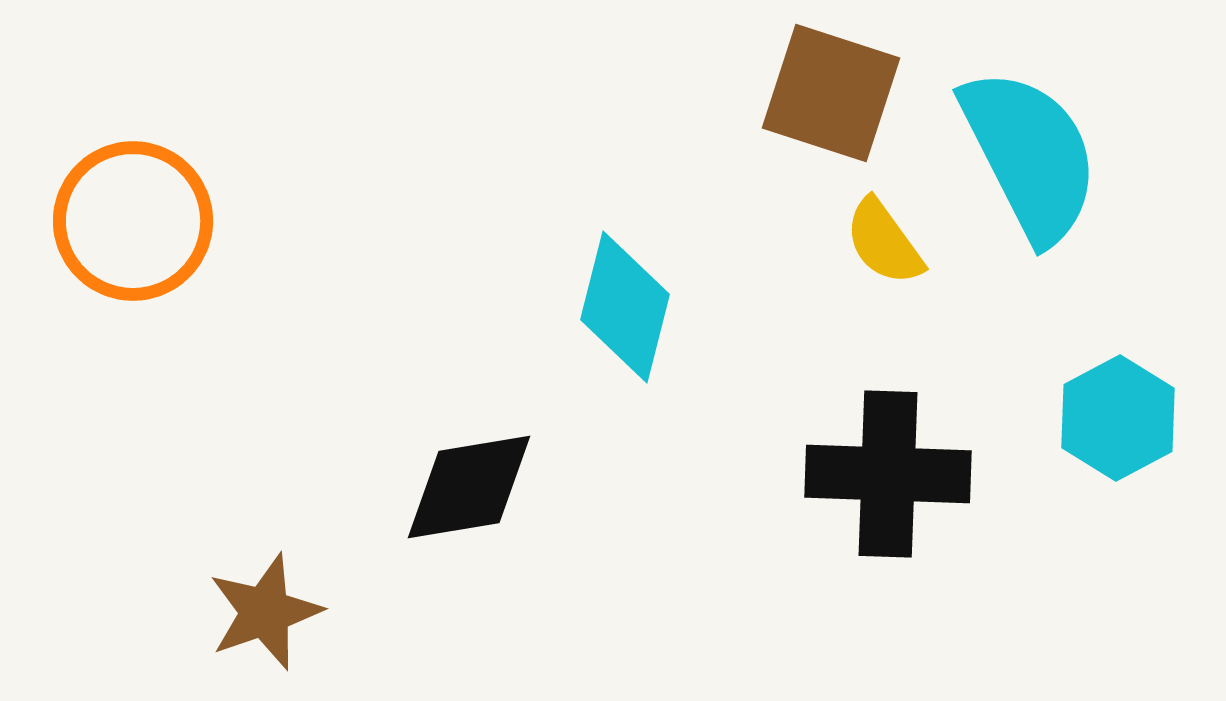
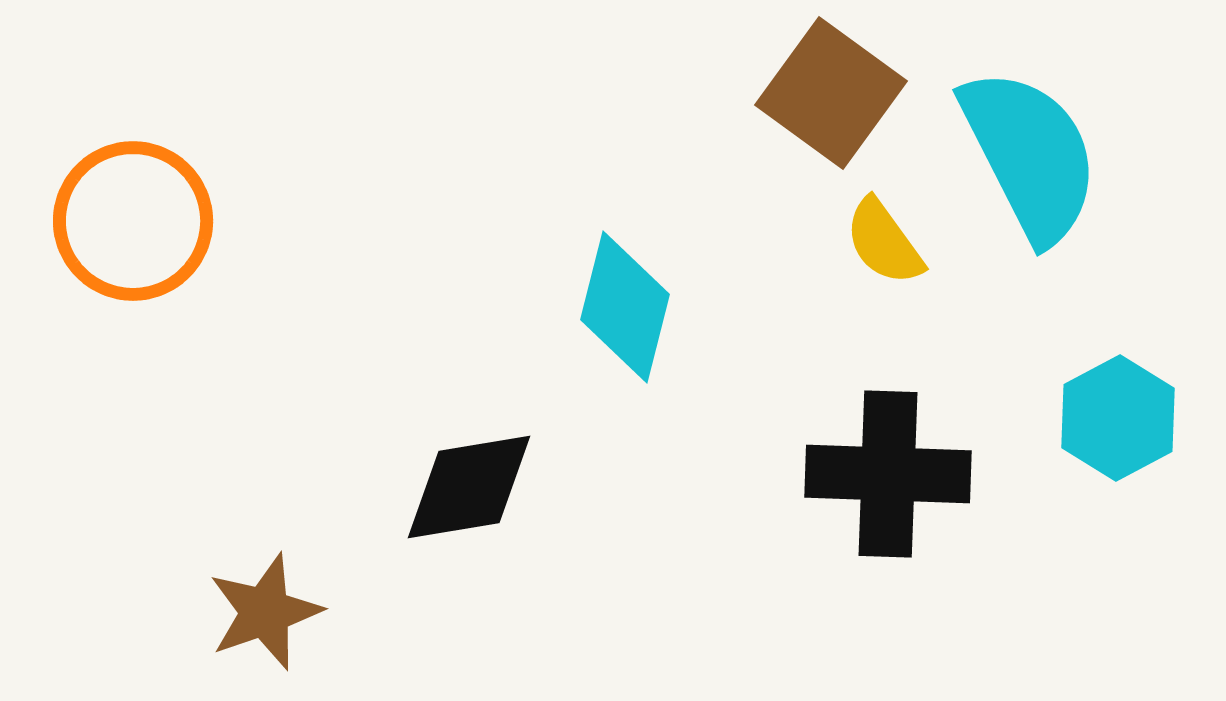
brown square: rotated 18 degrees clockwise
